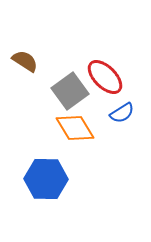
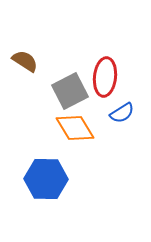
red ellipse: rotated 51 degrees clockwise
gray square: rotated 9 degrees clockwise
